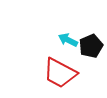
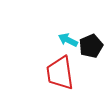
red trapezoid: rotated 54 degrees clockwise
